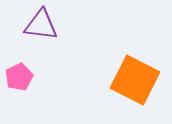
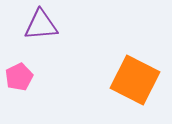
purple triangle: rotated 12 degrees counterclockwise
